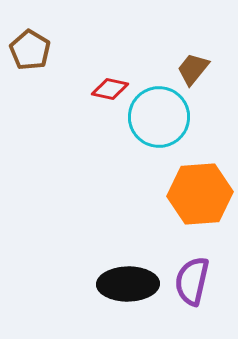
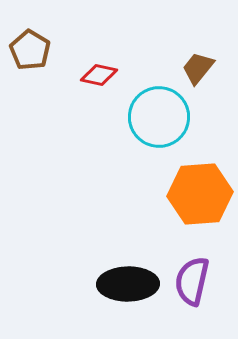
brown trapezoid: moved 5 px right, 1 px up
red diamond: moved 11 px left, 14 px up
